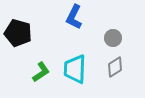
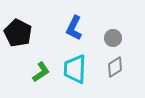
blue L-shape: moved 11 px down
black pentagon: rotated 12 degrees clockwise
